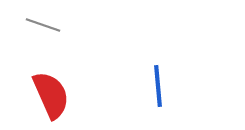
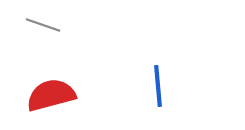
red semicircle: rotated 81 degrees counterclockwise
